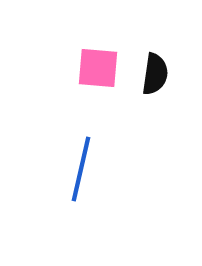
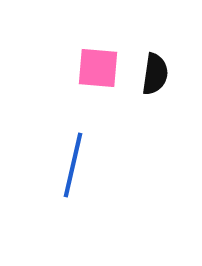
blue line: moved 8 px left, 4 px up
